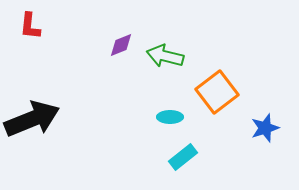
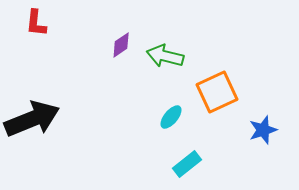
red L-shape: moved 6 px right, 3 px up
purple diamond: rotated 12 degrees counterclockwise
orange square: rotated 12 degrees clockwise
cyan ellipse: moved 1 px right; rotated 50 degrees counterclockwise
blue star: moved 2 px left, 2 px down
cyan rectangle: moved 4 px right, 7 px down
